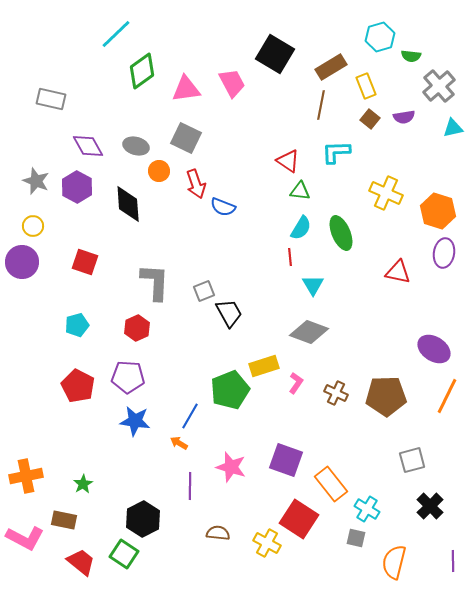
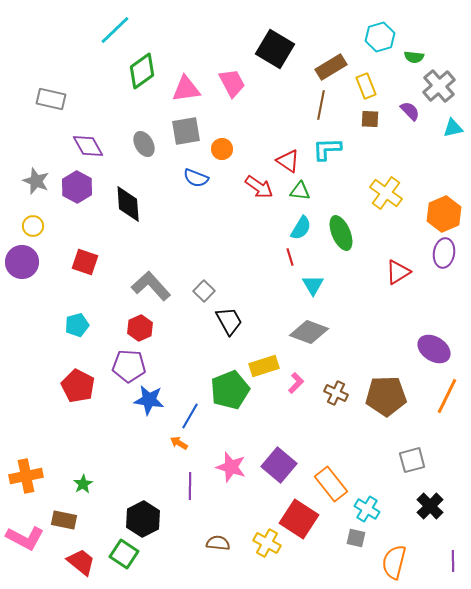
cyan line at (116, 34): moved 1 px left, 4 px up
black square at (275, 54): moved 5 px up
green semicircle at (411, 56): moved 3 px right, 1 px down
purple semicircle at (404, 117): moved 6 px right, 6 px up; rotated 125 degrees counterclockwise
brown square at (370, 119): rotated 36 degrees counterclockwise
gray square at (186, 138): moved 7 px up; rotated 36 degrees counterclockwise
gray ellipse at (136, 146): moved 8 px right, 2 px up; rotated 45 degrees clockwise
cyan L-shape at (336, 152): moved 9 px left, 3 px up
orange circle at (159, 171): moved 63 px right, 22 px up
red arrow at (196, 184): moved 63 px right, 3 px down; rotated 36 degrees counterclockwise
yellow cross at (386, 193): rotated 12 degrees clockwise
blue semicircle at (223, 207): moved 27 px left, 29 px up
orange hexagon at (438, 211): moved 6 px right, 3 px down; rotated 20 degrees clockwise
red line at (290, 257): rotated 12 degrees counterclockwise
red triangle at (398, 272): rotated 44 degrees counterclockwise
gray L-shape at (155, 282): moved 4 px left, 4 px down; rotated 45 degrees counterclockwise
gray square at (204, 291): rotated 25 degrees counterclockwise
black trapezoid at (229, 313): moved 8 px down
red hexagon at (137, 328): moved 3 px right
purple pentagon at (128, 377): moved 1 px right, 11 px up
pink L-shape at (296, 383): rotated 10 degrees clockwise
blue star at (135, 421): moved 14 px right, 21 px up
purple square at (286, 460): moved 7 px left, 5 px down; rotated 20 degrees clockwise
brown semicircle at (218, 533): moved 10 px down
